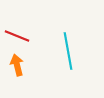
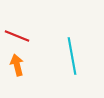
cyan line: moved 4 px right, 5 px down
